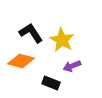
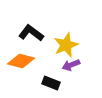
black L-shape: rotated 20 degrees counterclockwise
yellow star: moved 4 px right, 5 px down; rotated 20 degrees clockwise
purple arrow: moved 1 px left, 1 px up
